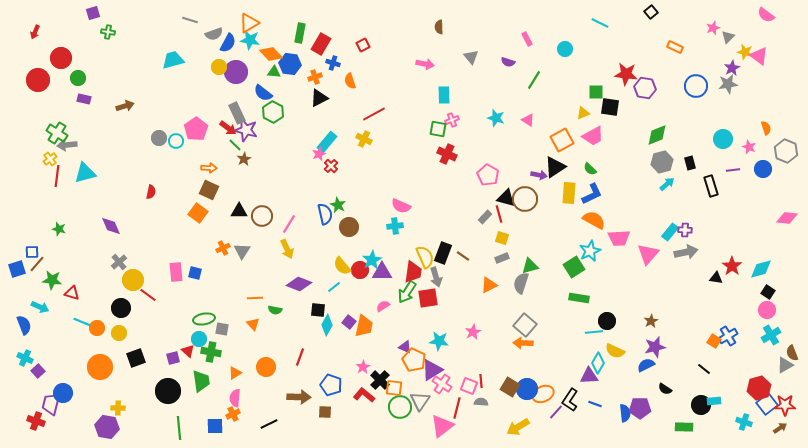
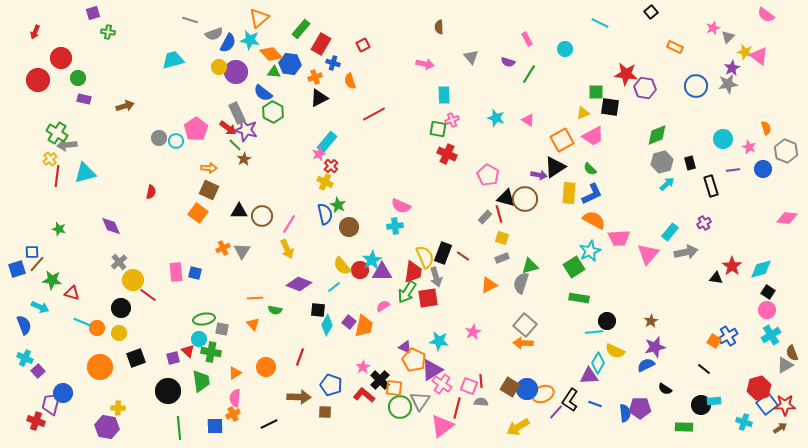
orange triangle at (249, 23): moved 10 px right, 5 px up; rotated 10 degrees counterclockwise
green rectangle at (300, 33): moved 1 px right, 4 px up; rotated 30 degrees clockwise
green line at (534, 80): moved 5 px left, 6 px up
yellow cross at (364, 139): moved 39 px left, 43 px down
purple cross at (685, 230): moved 19 px right, 7 px up; rotated 32 degrees counterclockwise
